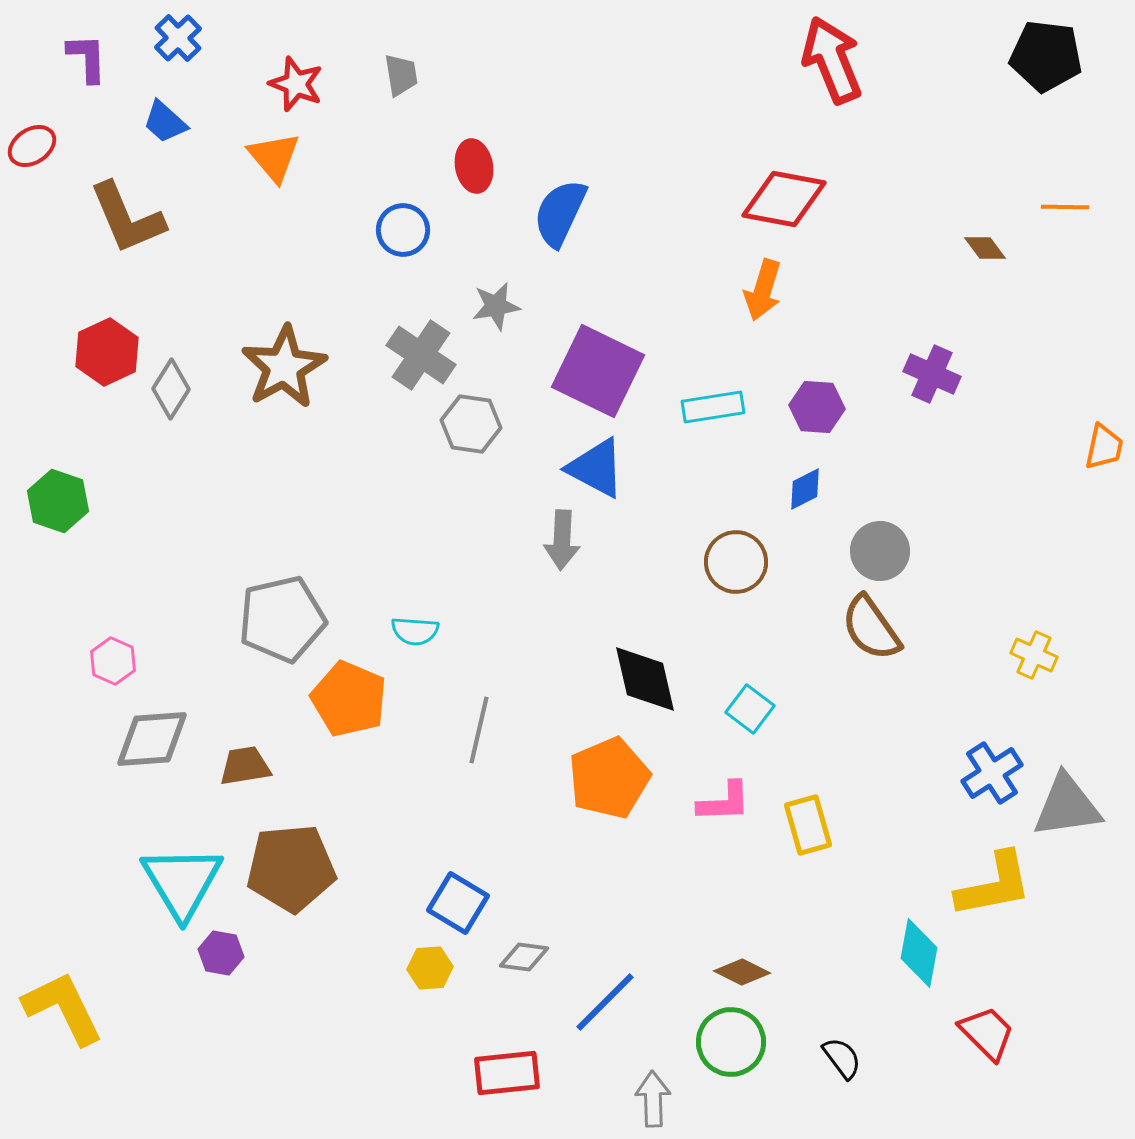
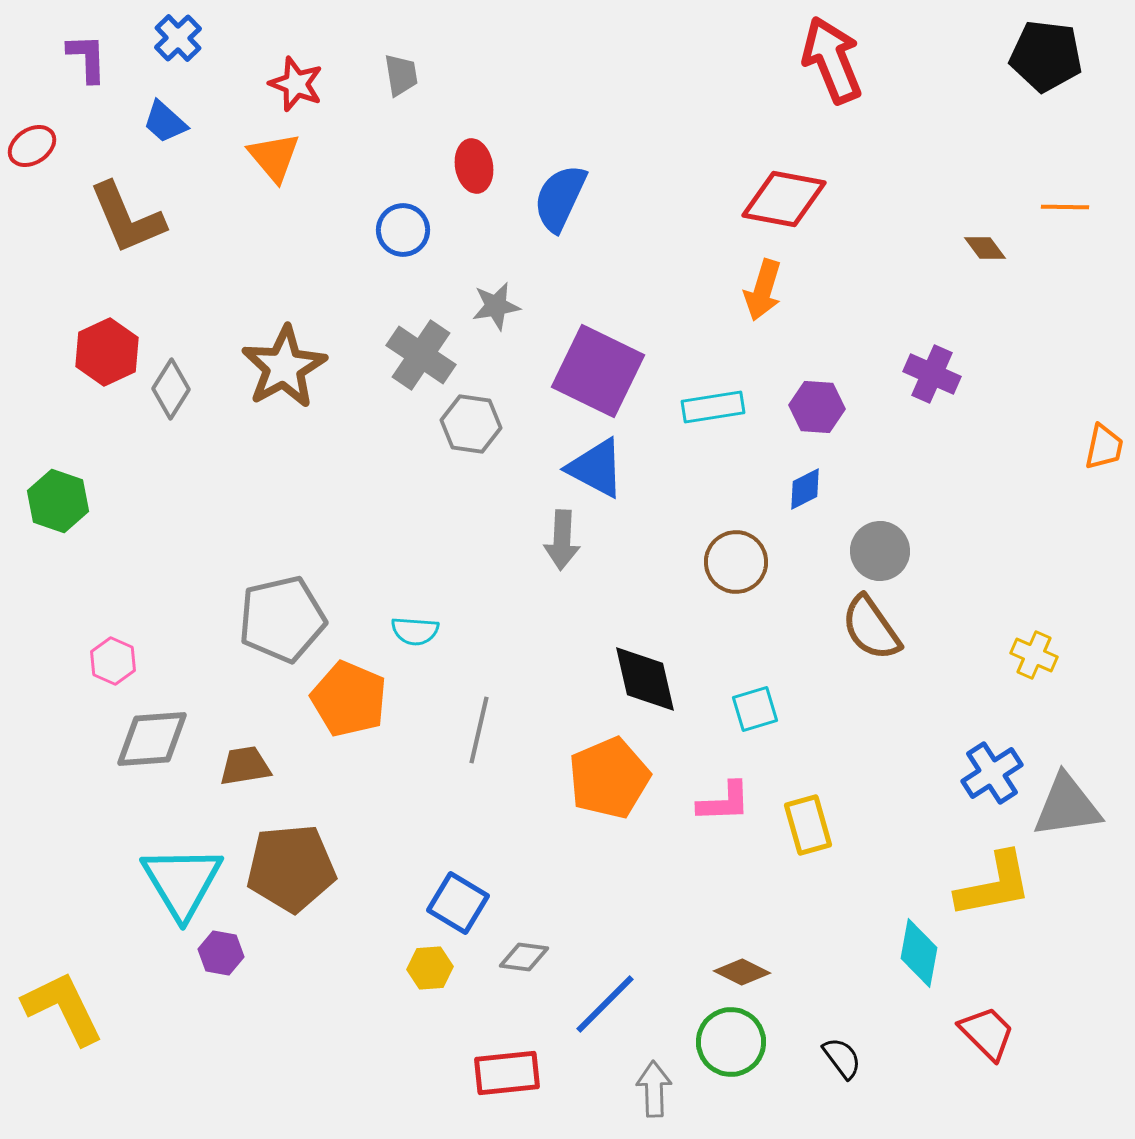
blue semicircle at (560, 213): moved 15 px up
cyan square at (750, 709): moved 5 px right; rotated 36 degrees clockwise
blue line at (605, 1002): moved 2 px down
gray arrow at (653, 1099): moved 1 px right, 10 px up
